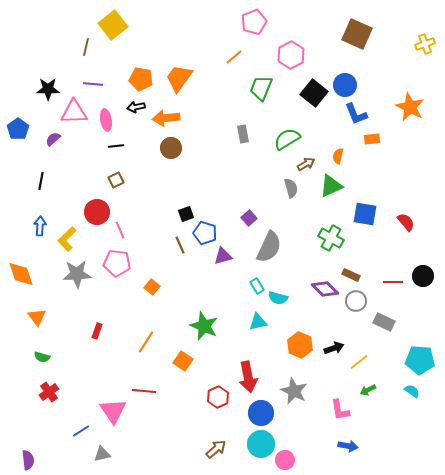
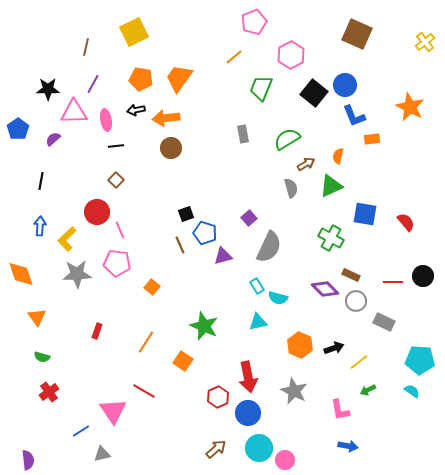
yellow square at (113, 25): moved 21 px right, 7 px down; rotated 12 degrees clockwise
yellow cross at (425, 44): moved 2 px up; rotated 18 degrees counterclockwise
purple line at (93, 84): rotated 66 degrees counterclockwise
black arrow at (136, 107): moved 3 px down
blue L-shape at (356, 114): moved 2 px left, 2 px down
brown square at (116, 180): rotated 21 degrees counterclockwise
red line at (144, 391): rotated 25 degrees clockwise
blue circle at (261, 413): moved 13 px left
cyan circle at (261, 444): moved 2 px left, 4 px down
